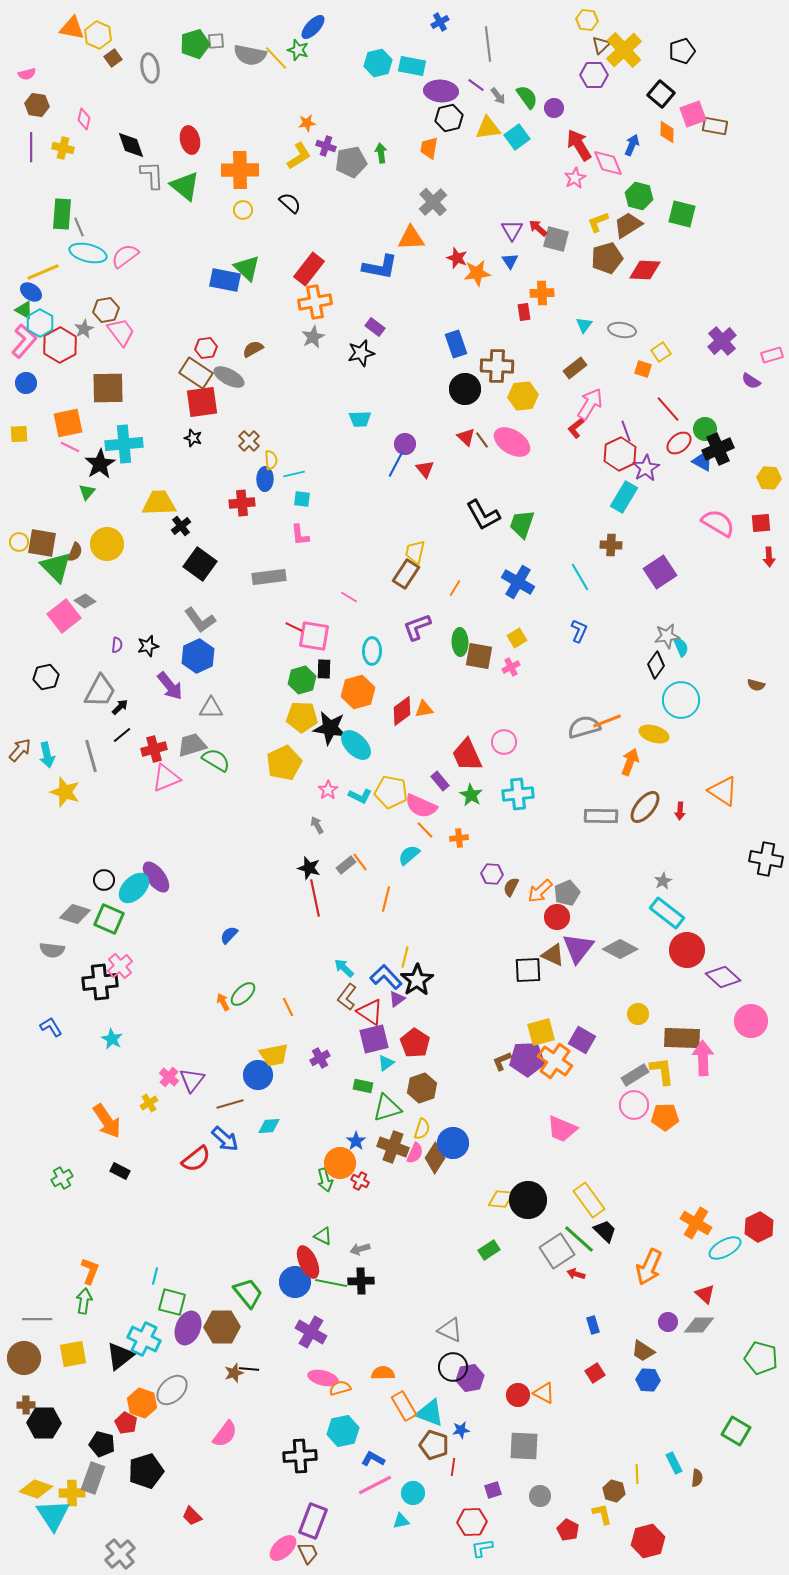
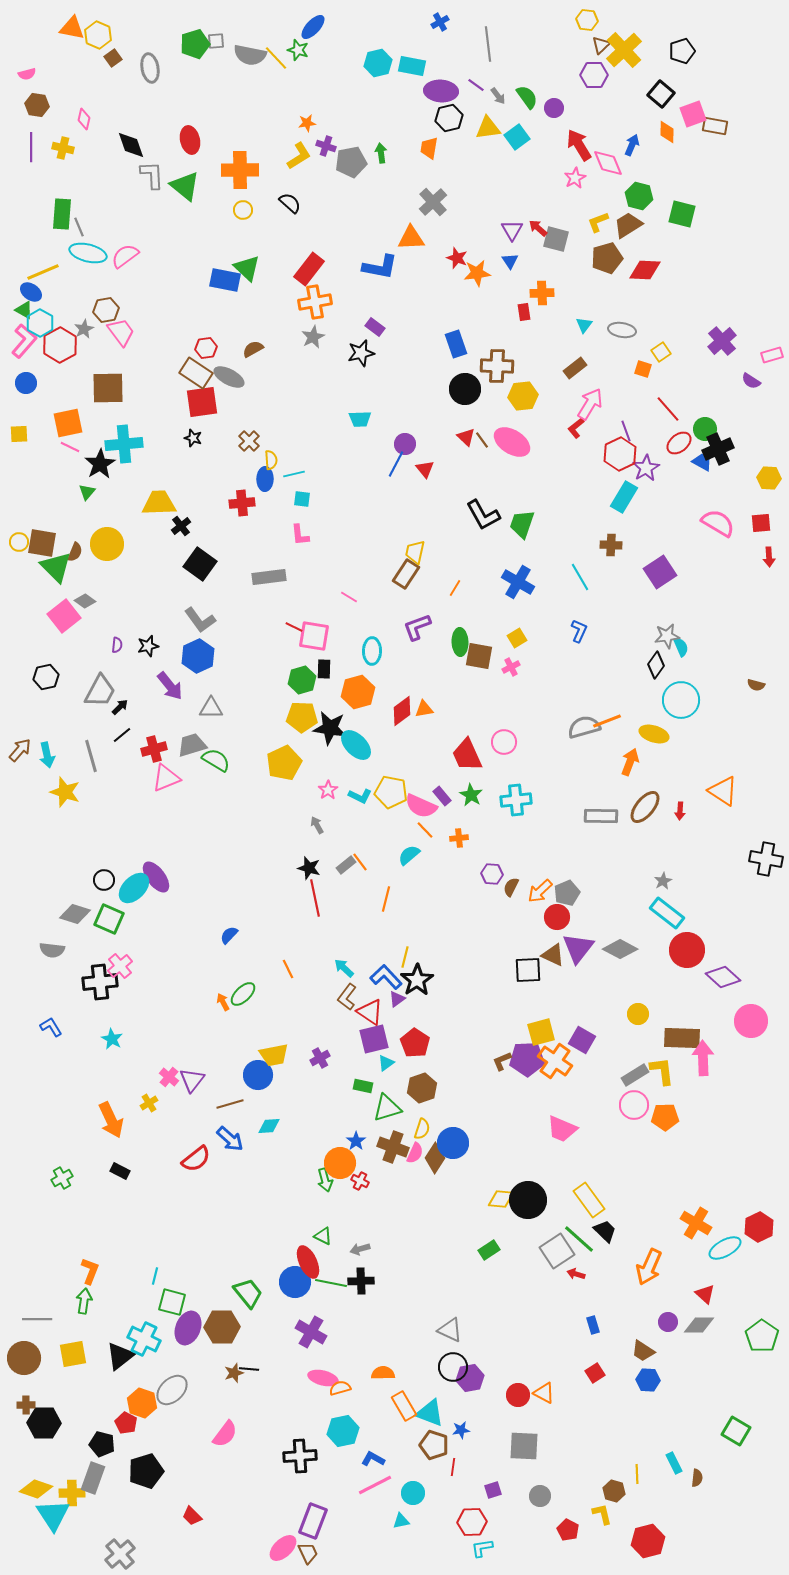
purple rectangle at (440, 781): moved 2 px right, 15 px down
cyan cross at (518, 794): moved 2 px left, 6 px down
orange line at (288, 1007): moved 38 px up
orange arrow at (107, 1121): moved 4 px right, 1 px up; rotated 9 degrees clockwise
blue arrow at (225, 1139): moved 5 px right
green pentagon at (761, 1358): moved 1 px right, 22 px up; rotated 20 degrees clockwise
